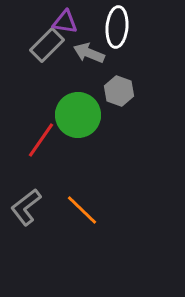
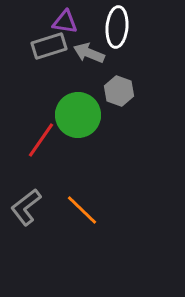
gray rectangle: moved 2 px right, 1 px down; rotated 28 degrees clockwise
